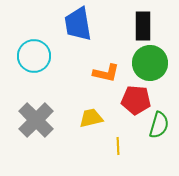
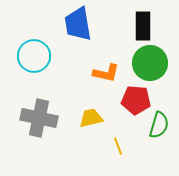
gray cross: moved 3 px right, 2 px up; rotated 33 degrees counterclockwise
yellow line: rotated 18 degrees counterclockwise
